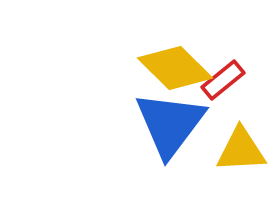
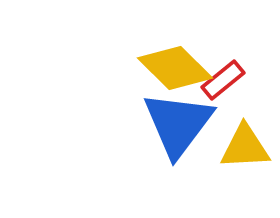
blue triangle: moved 8 px right
yellow triangle: moved 4 px right, 3 px up
